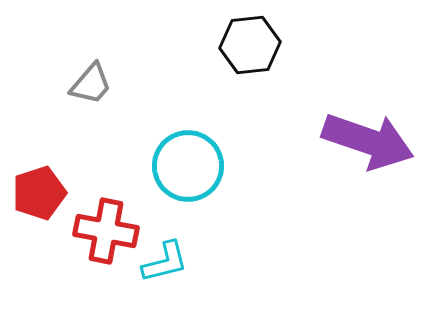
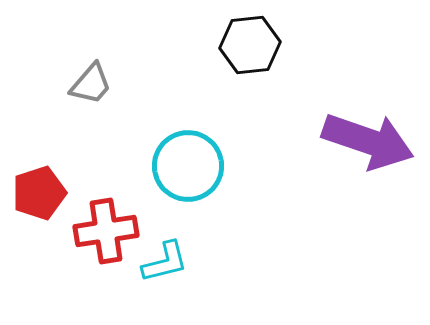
red cross: rotated 20 degrees counterclockwise
